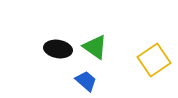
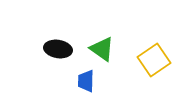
green triangle: moved 7 px right, 2 px down
blue trapezoid: rotated 130 degrees counterclockwise
